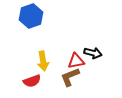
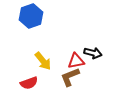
yellow arrow: rotated 30 degrees counterclockwise
red semicircle: moved 3 px left, 2 px down
